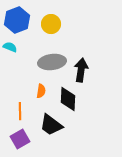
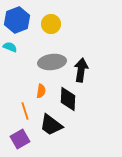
orange line: moved 5 px right; rotated 18 degrees counterclockwise
